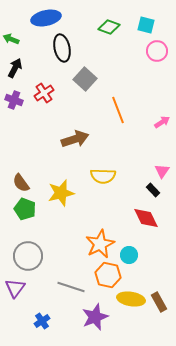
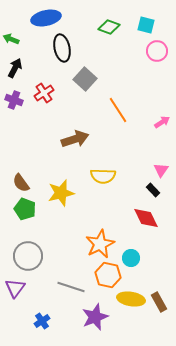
orange line: rotated 12 degrees counterclockwise
pink triangle: moved 1 px left, 1 px up
cyan circle: moved 2 px right, 3 px down
